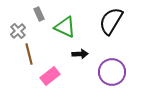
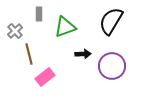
gray rectangle: rotated 24 degrees clockwise
green triangle: rotated 45 degrees counterclockwise
gray cross: moved 3 px left
black arrow: moved 3 px right
purple circle: moved 6 px up
pink rectangle: moved 5 px left, 1 px down
